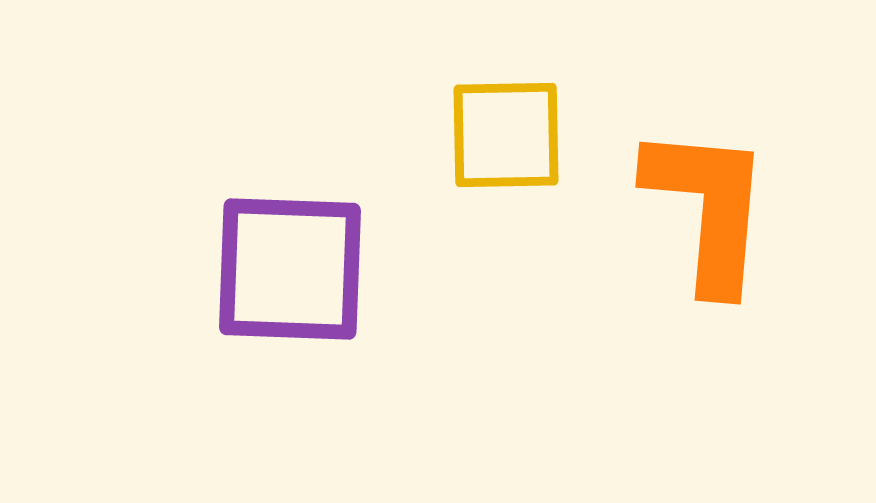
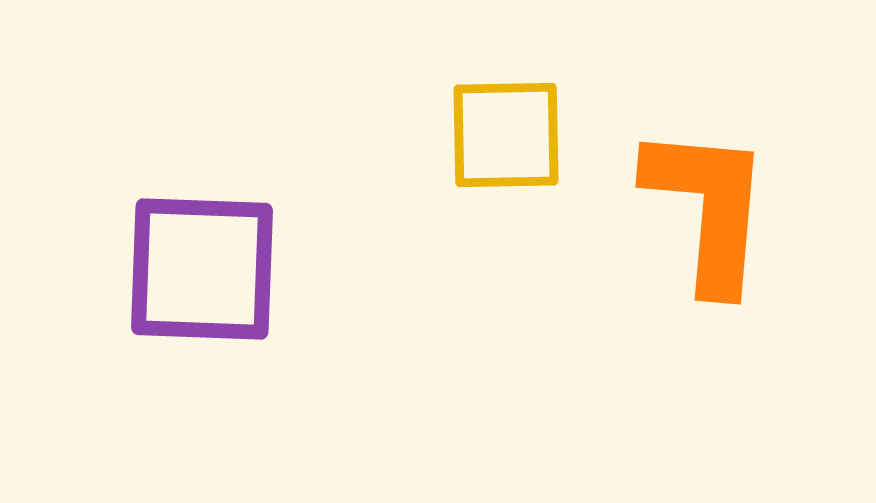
purple square: moved 88 px left
